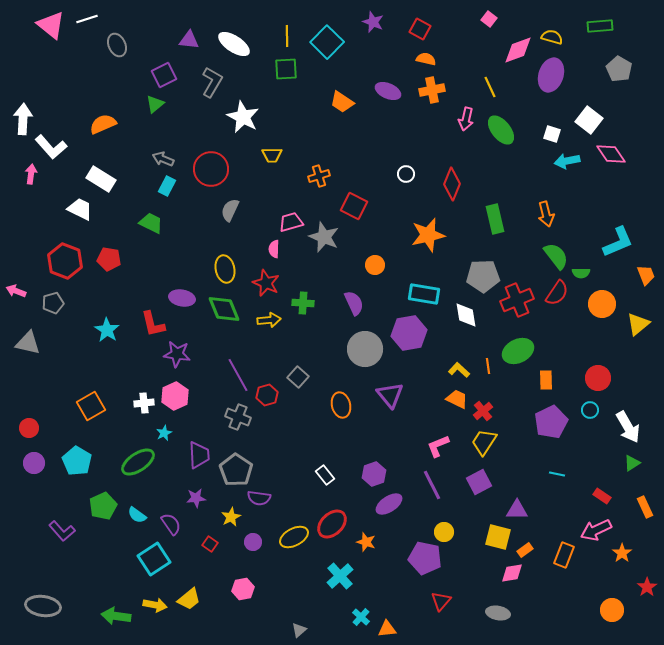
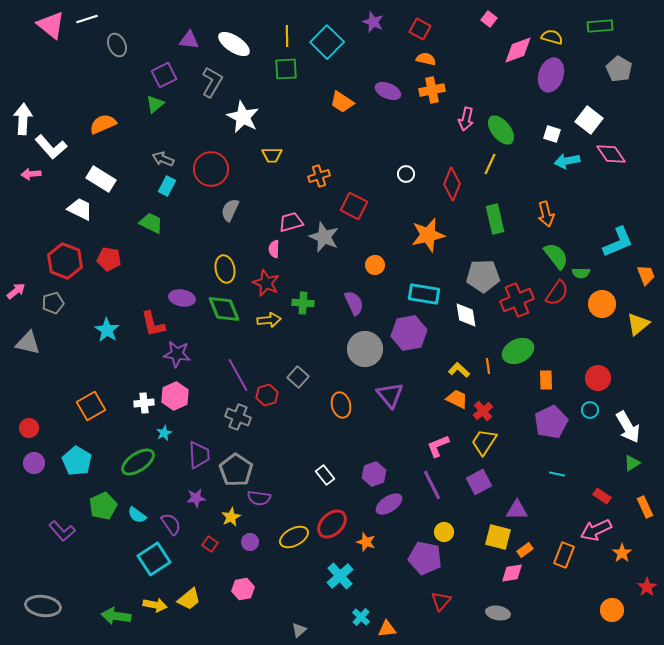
yellow line at (490, 87): moved 77 px down; rotated 50 degrees clockwise
pink arrow at (31, 174): rotated 102 degrees counterclockwise
pink arrow at (16, 291): rotated 120 degrees clockwise
purple circle at (253, 542): moved 3 px left
